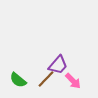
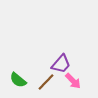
purple trapezoid: moved 3 px right, 1 px up
brown line: moved 3 px down
